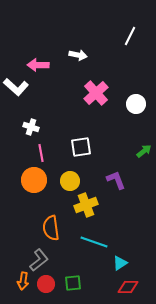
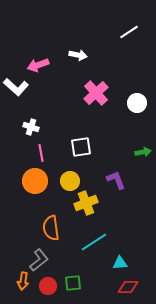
white line: moved 1 px left, 4 px up; rotated 30 degrees clockwise
pink arrow: rotated 20 degrees counterclockwise
white circle: moved 1 px right, 1 px up
green arrow: moved 1 px left, 1 px down; rotated 28 degrees clockwise
orange circle: moved 1 px right, 1 px down
yellow cross: moved 2 px up
cyan line: rotated 52 degrees counterclockwise
cyan triangle: rotated 28 degrees clockwise
red circle: moved 2 px right, 2 px down
